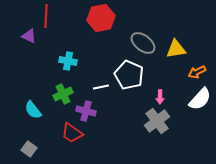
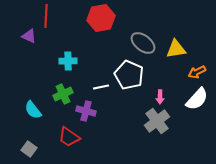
cyan cross: rotated 12 degrees counterclockwise
white semicircle: moved 3 px left
red trapezoid: moved 3 px left, 4 px down
